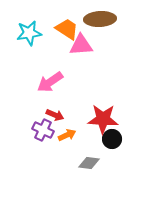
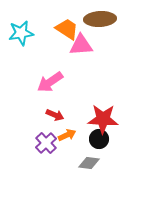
cyan star: moved 8 px left
purple cross: moved 3 px right, 13 px down; rotated 20 degrees clockwise
black circle: moved 13 px left
